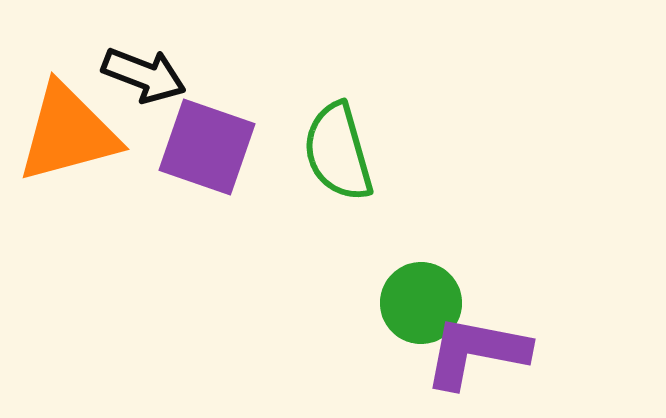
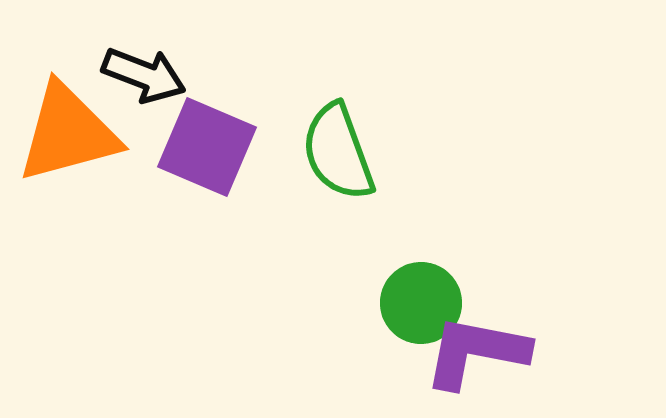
purple square: rotated 4 degrees clockwise
green semicircle: rotated 4 degrees counterclockwise
